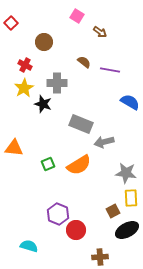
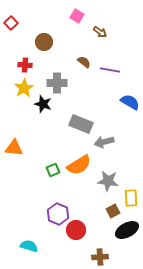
red cross: rotated 24 degrees counterclockwise
green square: moved 5 px right, 6 px down
gray star: moved 18 px left, 8 px down
